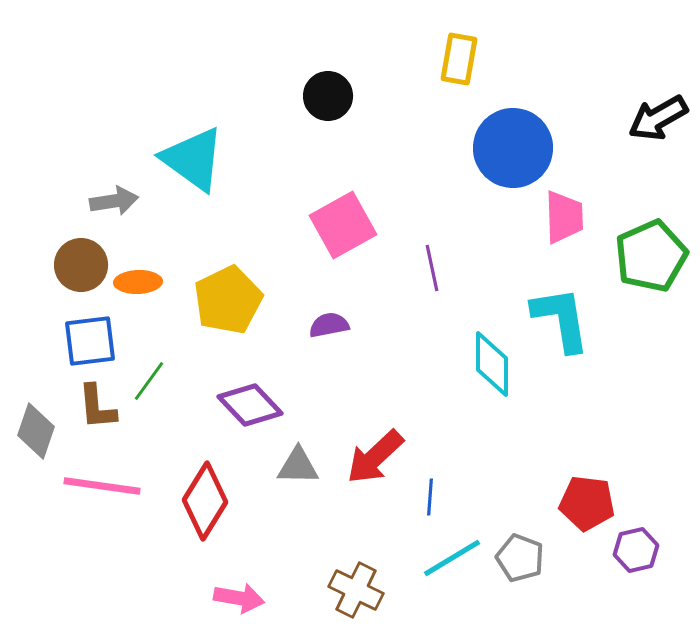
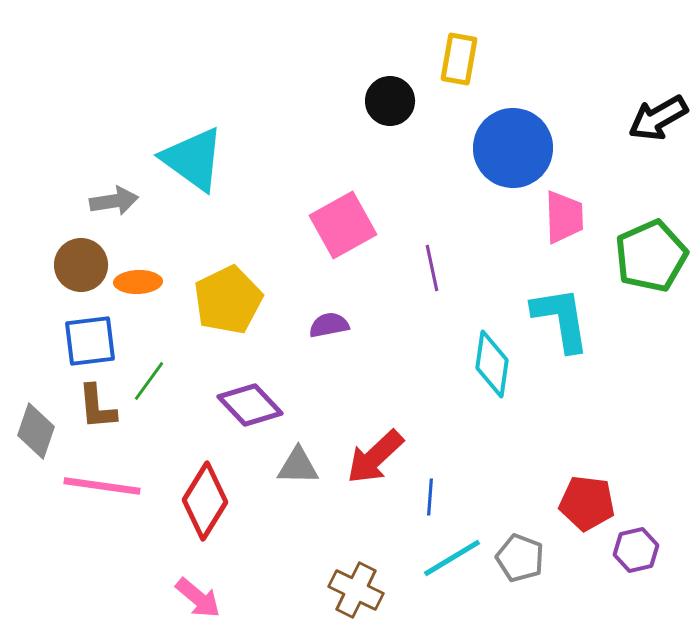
black circle: moved 62 px right, 5 px down
cyan diamond: rotated 8 degrees clockwise
pink arrow: moved 41 px left; rotated 30 degrees clockwise
